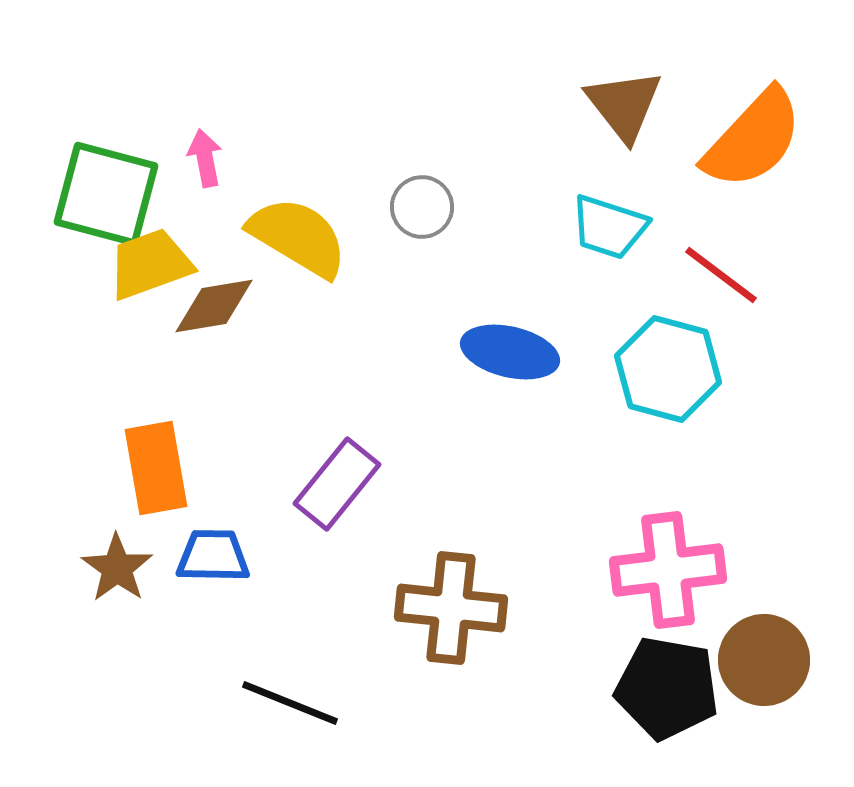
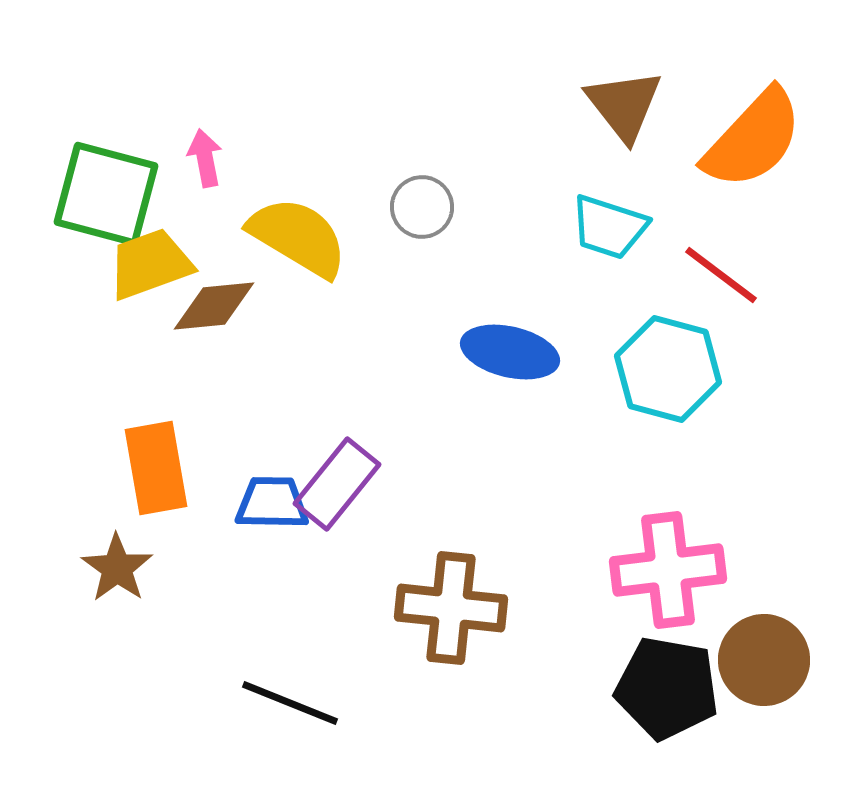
brown diamond: rotated 4 degrees clockwise
blue trapezoid: moved 59 px right, 53 px up
